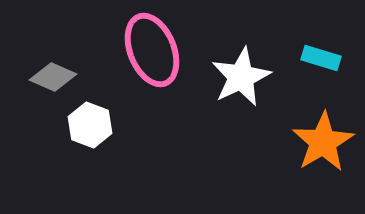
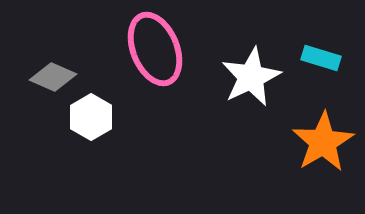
pink ellipse: moved 3 px right, 1 px up
white star: moved 10 px right
white hexagon: moved 1 px right, 8 px up; rotated 9 degrees clockwise
